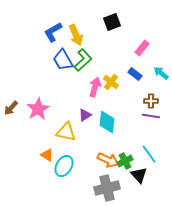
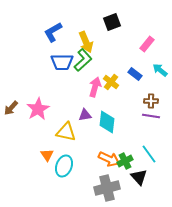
yellow arrow: moved 10 px right, 7 px down
pink rectangle: moved 5 px right, 4 px up
blue trapezoid: moved 1 px left, 2 px down; rotated 60 degrees counterclockwise
cyan arrow: moved 1 px left, 3 px up
purple triangle: rotated 24 degrees clockwise
orange triangle: rotated 24 degrees clockwise
orange arrow: moved 1 px right, 1 px up
cyan ellipse: rotated 10 degrees counterclockwise
black triangle: moved 2 px down
